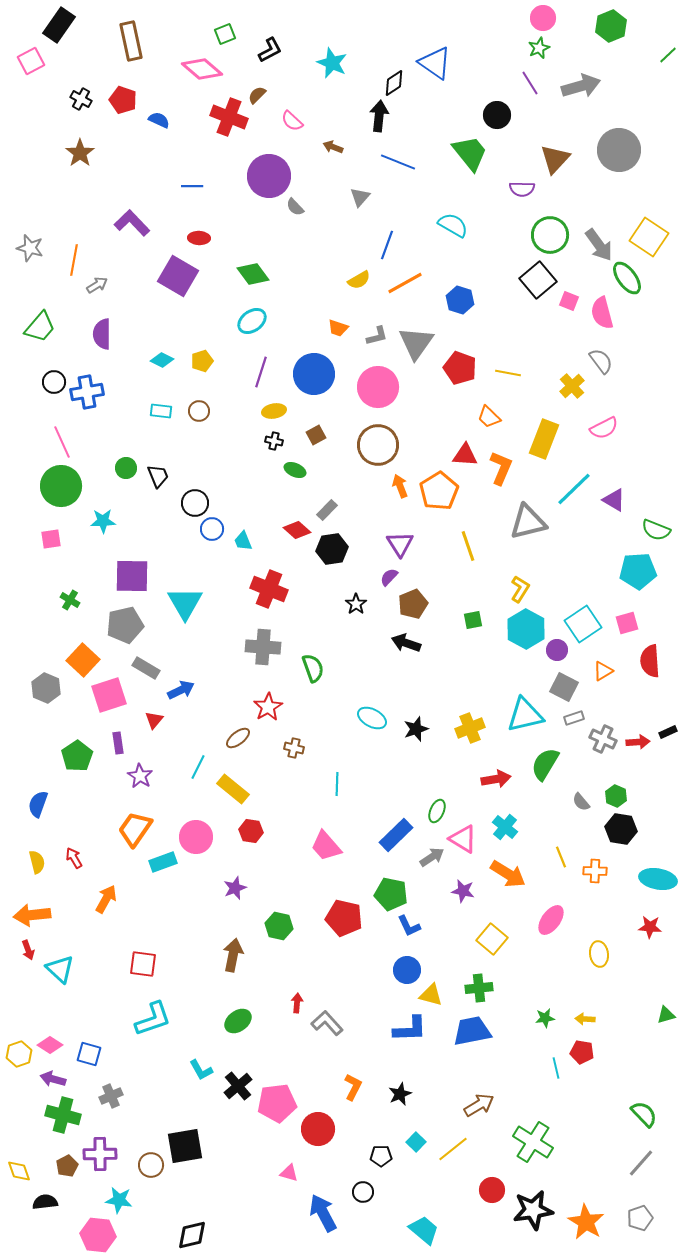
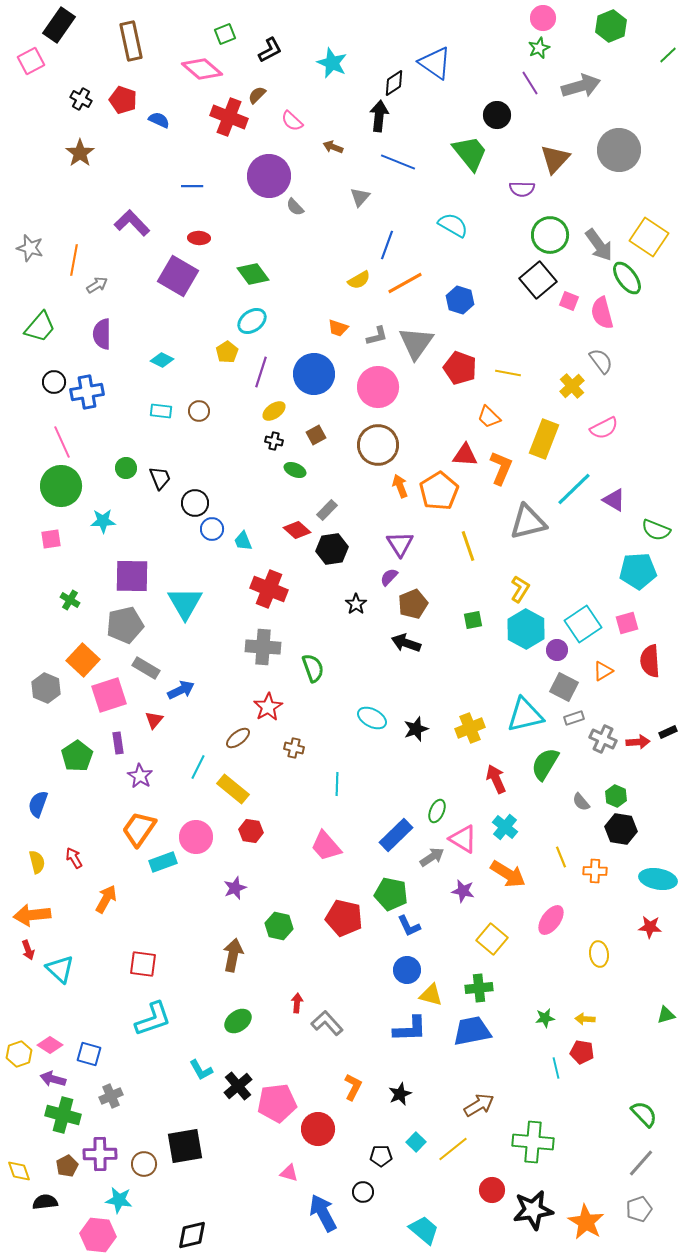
yellow pentagon at (202, 361): moved 25 px right, 9 px up; rotated 15 degrees counterclockwise
yellow ellipse at (274, 411): rotated 25 degrees counterclockwise
black trapezoid at (158, 476): moved 2 px right, 2 px down
red arrow at (496, 779): rotated 104 degrees counterclockwise
orange trapezoid at (135, 829): moved 4 px right
green cross at (533, 1142): rotated 27 degrees counterclockwise
brown circle at (151, 1165): moved 7 px left, 1 px up
gray pentagon at (640, 1218): moved 1 px left, 9 px up
